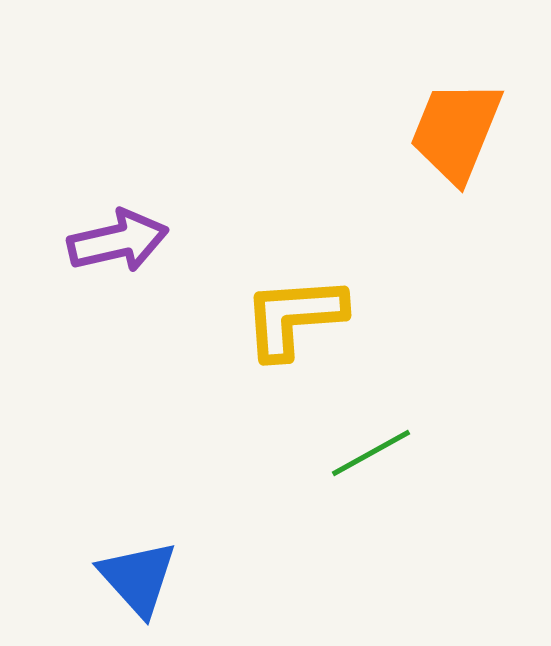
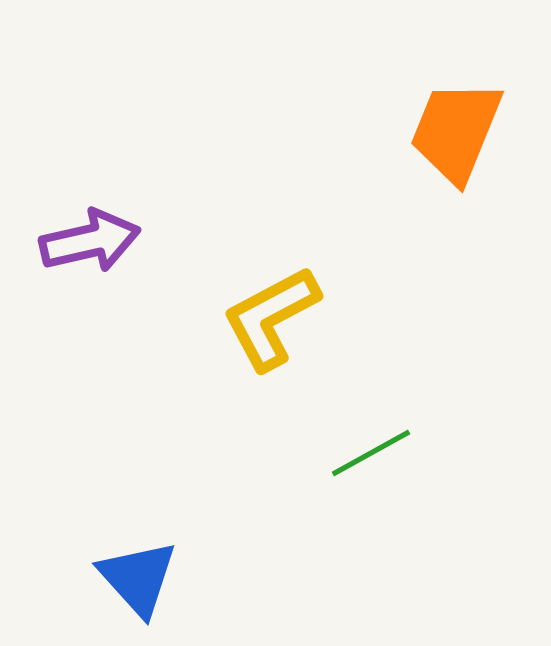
purple arrow: moved 28 px left
yellow L-shape: moved 23 px left, 1 px down; rotated 24 degrees counterclockwise
